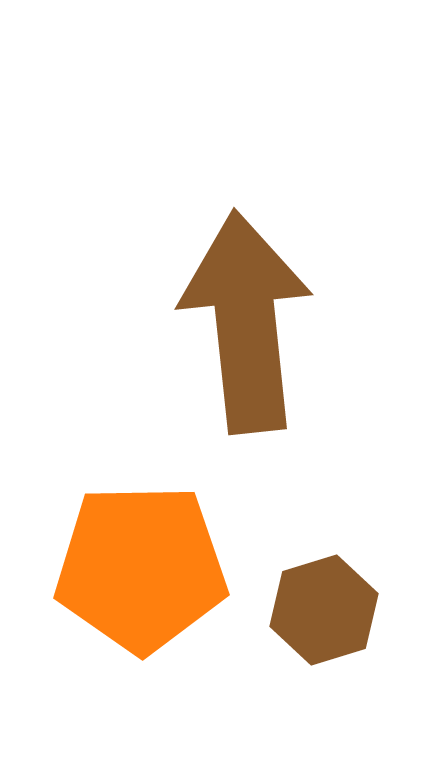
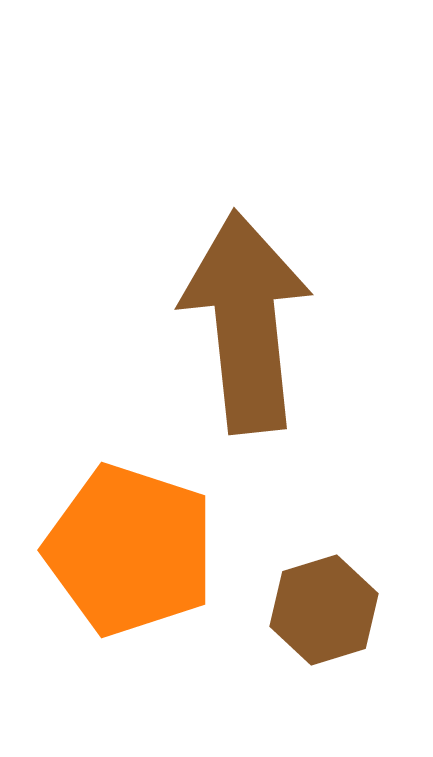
orange pentagon: moved 11 px left, 18 px up; rotated 19 degrees clockwise
